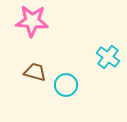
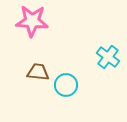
brown trapezoid: moved 3 px right; rotated 10 degrees counterclockwise
